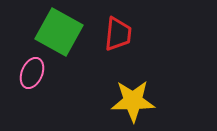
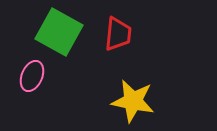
pink ellipse: moved 3 px down
yellow star: rotated 12 degrees clockwise
